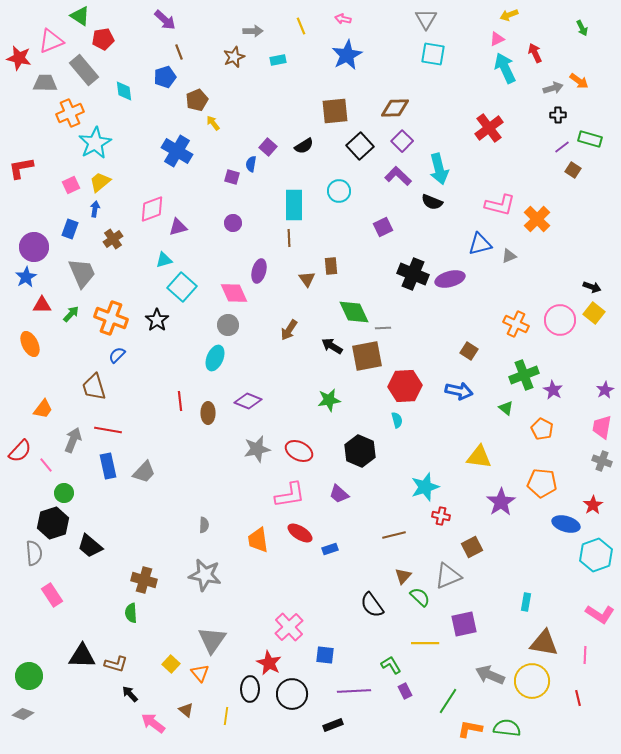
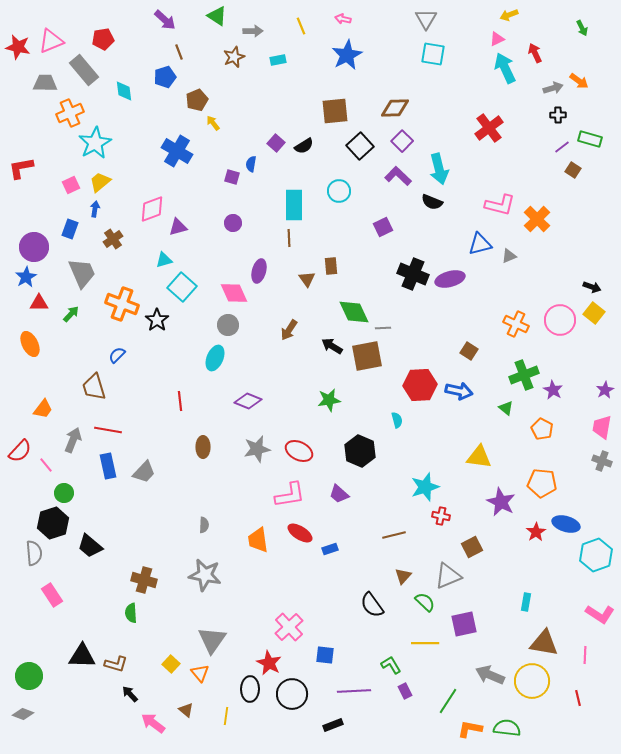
green triangle at (80, 16): moved 137 px right
red star at (19, 58): moved 1 px left, 11 px up
purple square at (268, 147): moved 8 px right, 4 px up
red triangle at (42, 305): moved 3 px left, 2 px up
orange cross at (111, 318): moved 11 px right, 14 px up
red hexagon at (405, 386): moved 15 px right, 1 px up
brown ellipse at (208, 413): moved 5 px left, 34 px down
purple star at (501, 502): rotated 12 degrees counterclockwise
red star at (593, 505): moved 57 px left, 27 px down
green semicircle at (420, 597): moved 5 px right, 5 px down
